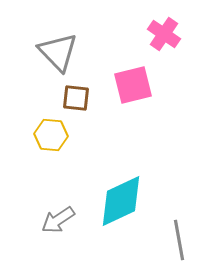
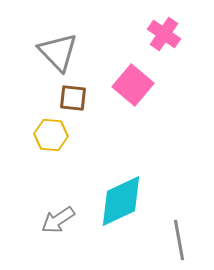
pink square: rotated 36 degrees counterclockwise
brown square: moved 3 px left
